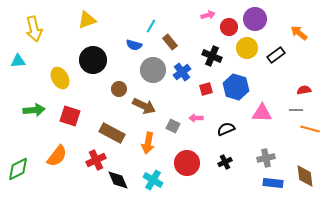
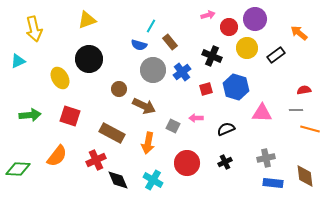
blue semicircle at (134, 45): moved 5 px right
black circle at (93, 60): moved 4 px left, 1 px up
cyan triangle at (18, 61): rotated 21 degrees counterclockwise
green arrow at (34, 110): moved 4 px left, 5 px down
green diamond at (18, 169): rotated 30 degrees clockwise
